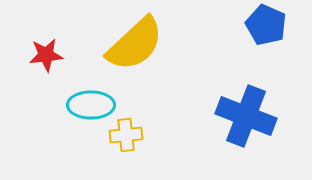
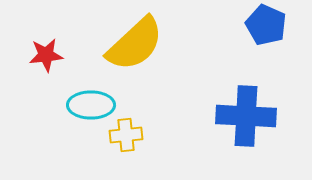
blue cross: rotated 18 degrees counterclockwise
